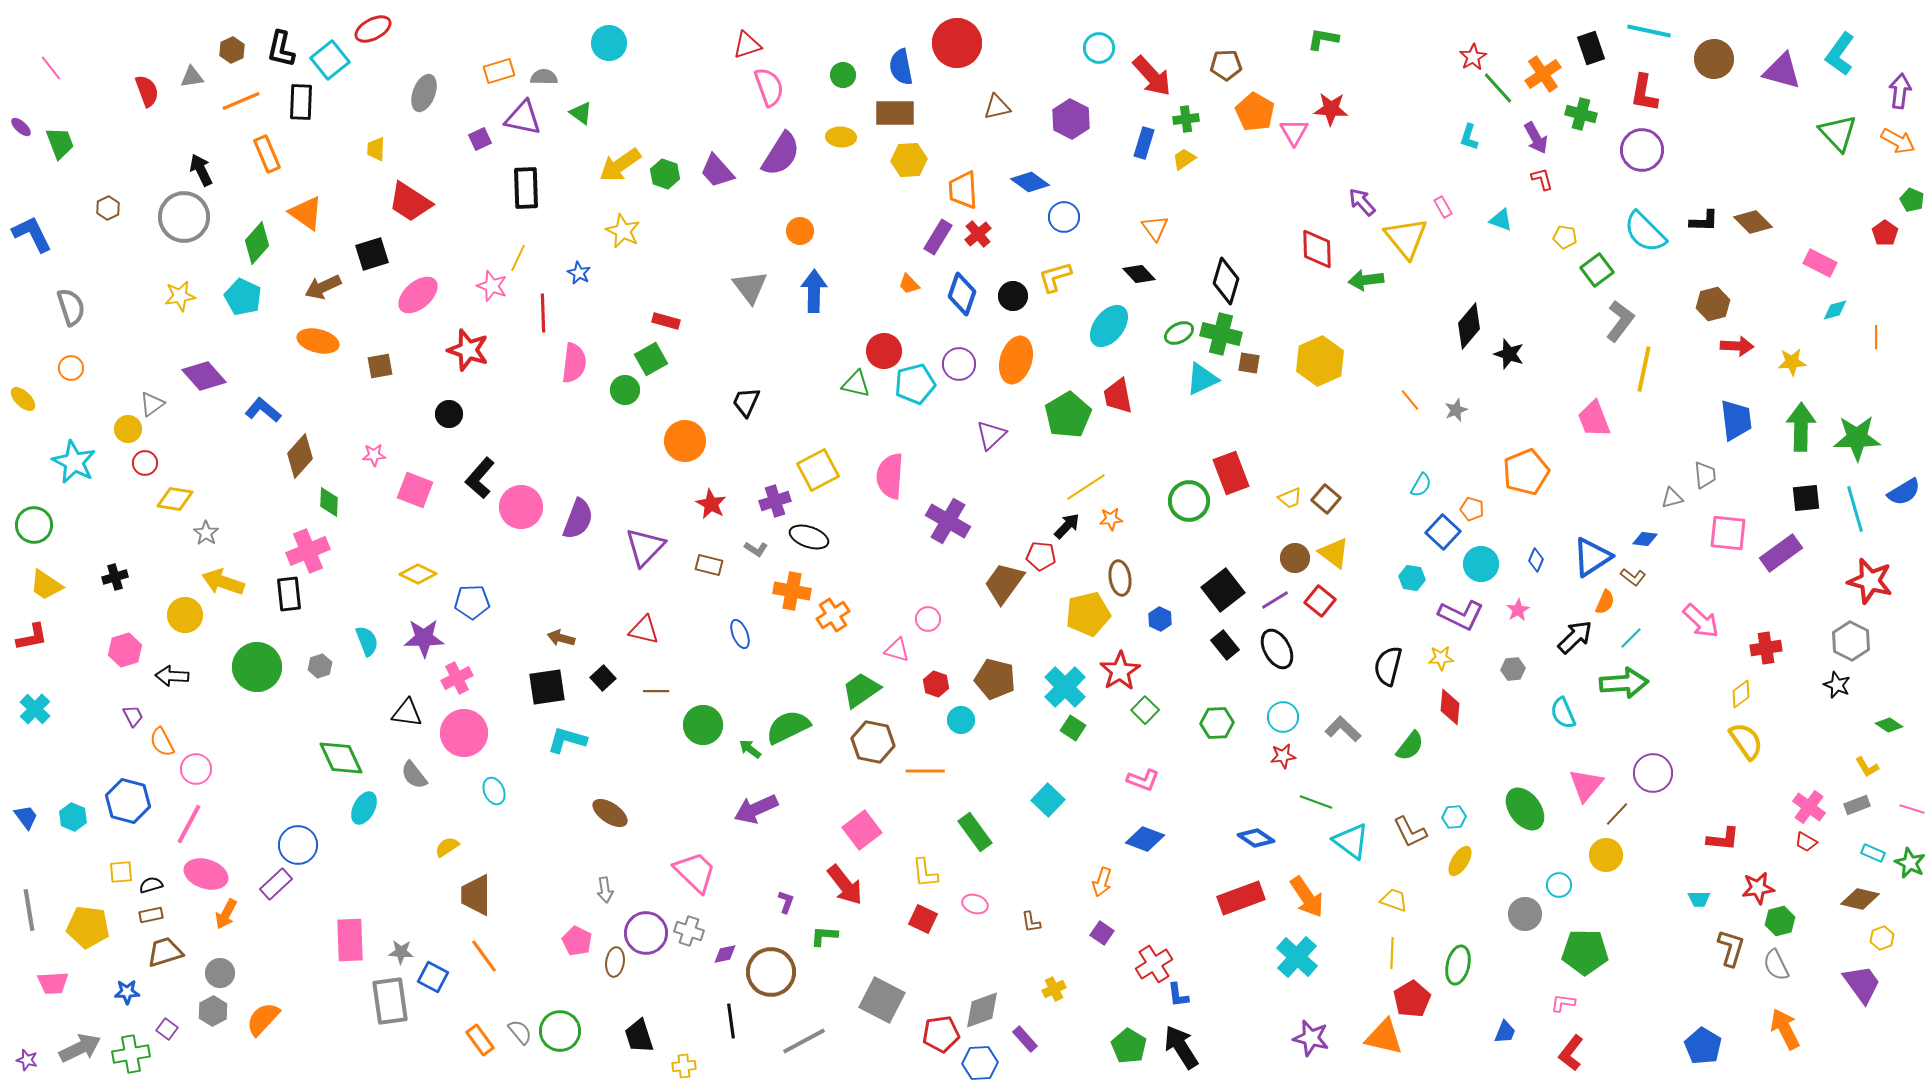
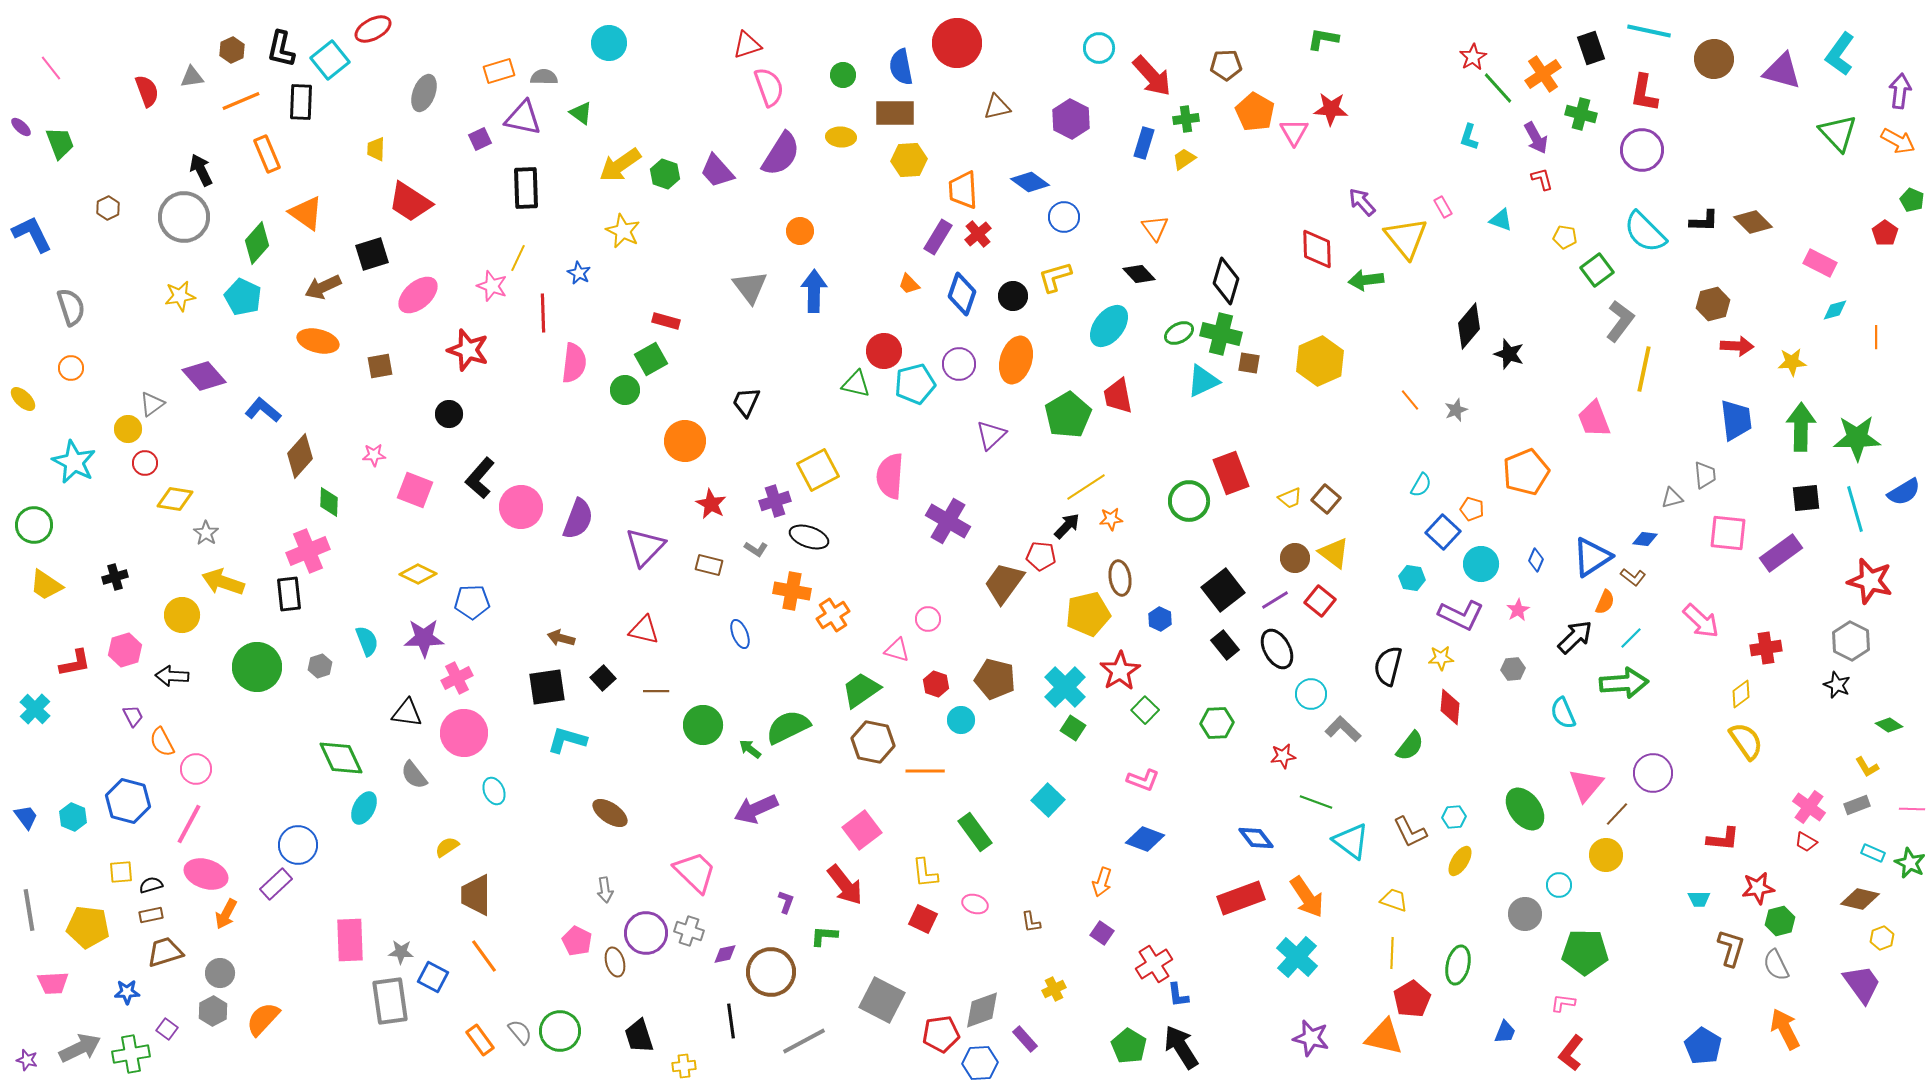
cyan triangle at (1202, 379): moved 1 px right, 2 px down
yellow circle at (185, 615): moved 3 px left
red L-shape at (32, 637): moved 43 px right, 26 px down
cyan circle at (1283, 717): moved 28 px right, 23 px up
pink line at (1912, 809): rotated 15 degrees counterclockwise
blue diamond at (1256, 838): rotated 18 degrees clockwise
brown ellipse at (615, 962): rotated 24 degrees counterclockwise
